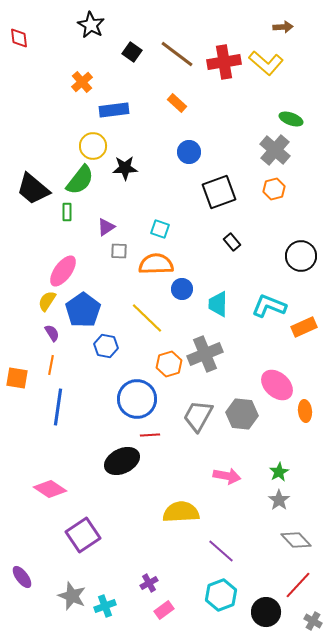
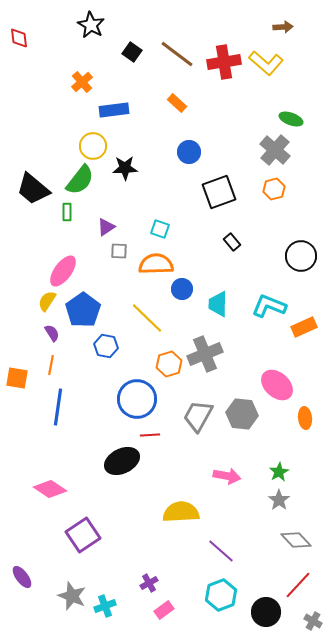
orange ellipse at (305, 411): moved 7 px down
